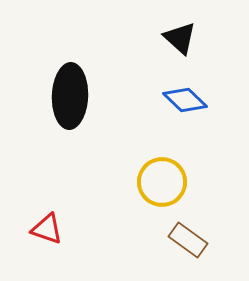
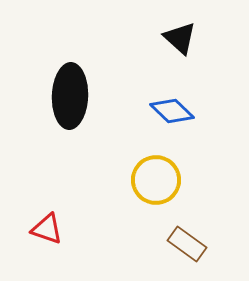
blue diamond: moved 13 px left, 11 px down
yellow circle: moved 6 px left, 2 px up
brown rectangle: moved 1 px left, 4 px down
